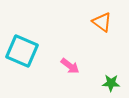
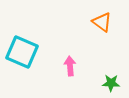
cyan square: moved 1 px down
pink arrow: rotated 132 degrees counterclockwise
